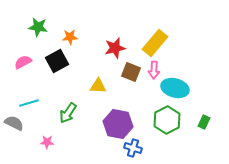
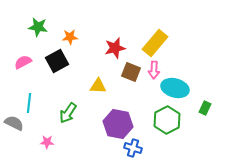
cyan line: rotated 66 degrees counterclockwise
green rectangle: moved 1 px right, 14 px up
